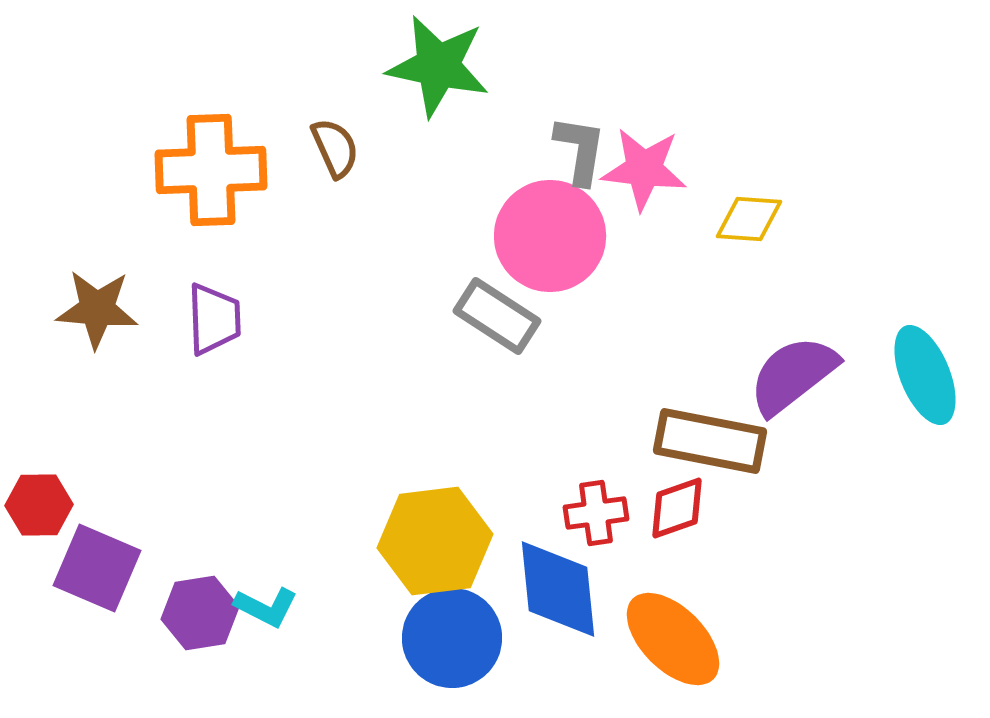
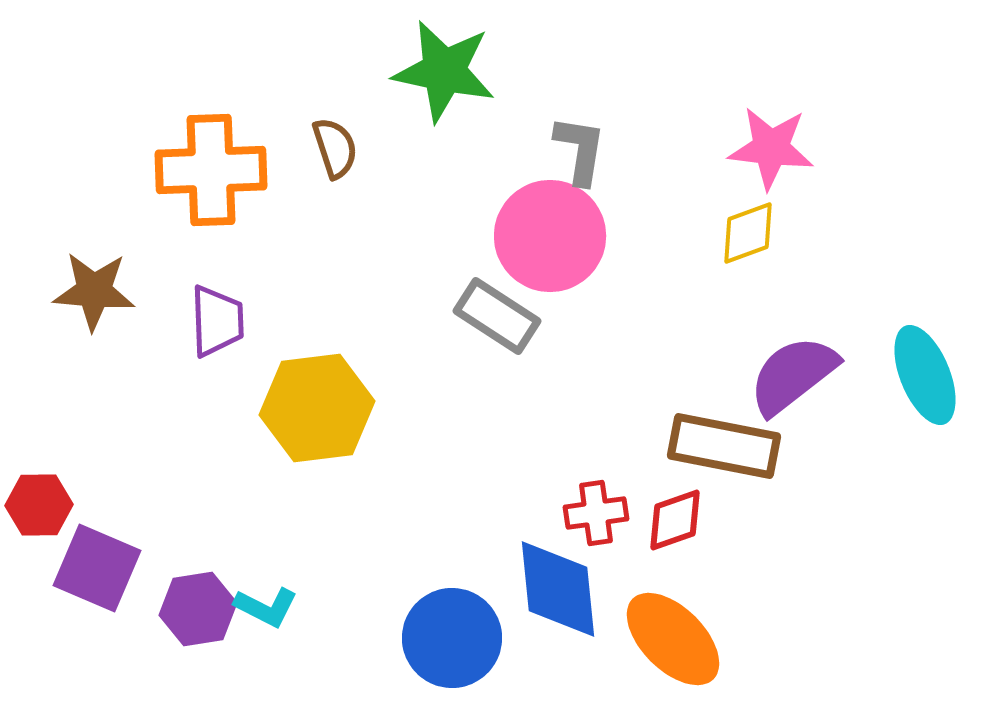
green star: moved 6 px right, 5 px down
brown semicircle: rotated 6 degrees clockwise
pink star: moved 127 px right, 21 px up
yellow diamond: moved 1 px left, 14 px down; rotated 24 degrees counterclockwise
brown star: moved 3 px left, 18 px up
purple trapezoid: moved 3 px right, 2 px down
brown rectangle: moved 14 px right, 5 px down
red diamond: moved 2 px left, 12 px down
yellow hexagon: moved 118 px left, 133 px up
purple hexagon: moved 2 px left, 4 px up
